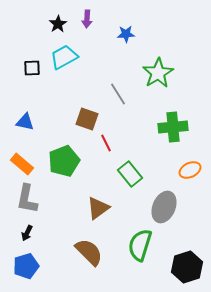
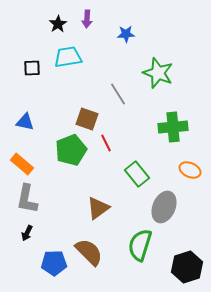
cyan trapezoid: moved 4 px right; rotated 20 degrees clockwise
green star: rotated 20 degrees counterclockwise
green pentagon: moved 7 px right, 11 px up
orange ellipse: rotated 50 degrees clockwise
green rectangle: moved 7 px right
blue pentagon: moved 28 px right, 3 px up; rotated 15 degrees clockwise
